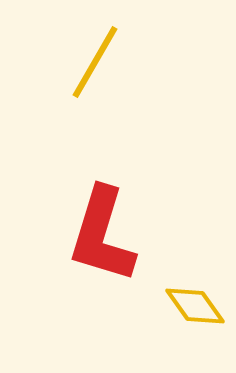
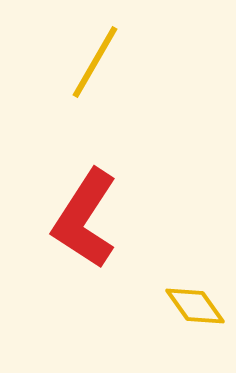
red L-shape: moved 17 px left, 16 px up; rotated 16 degrees clockwise
